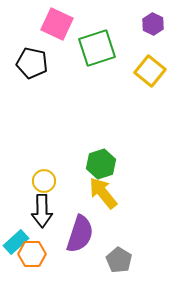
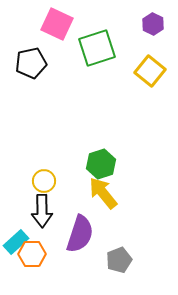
black pentagon: moved 1 px left; rotated 24 degrees counterclockwise
gray pentagon: rotated 20 degrees clockwise
